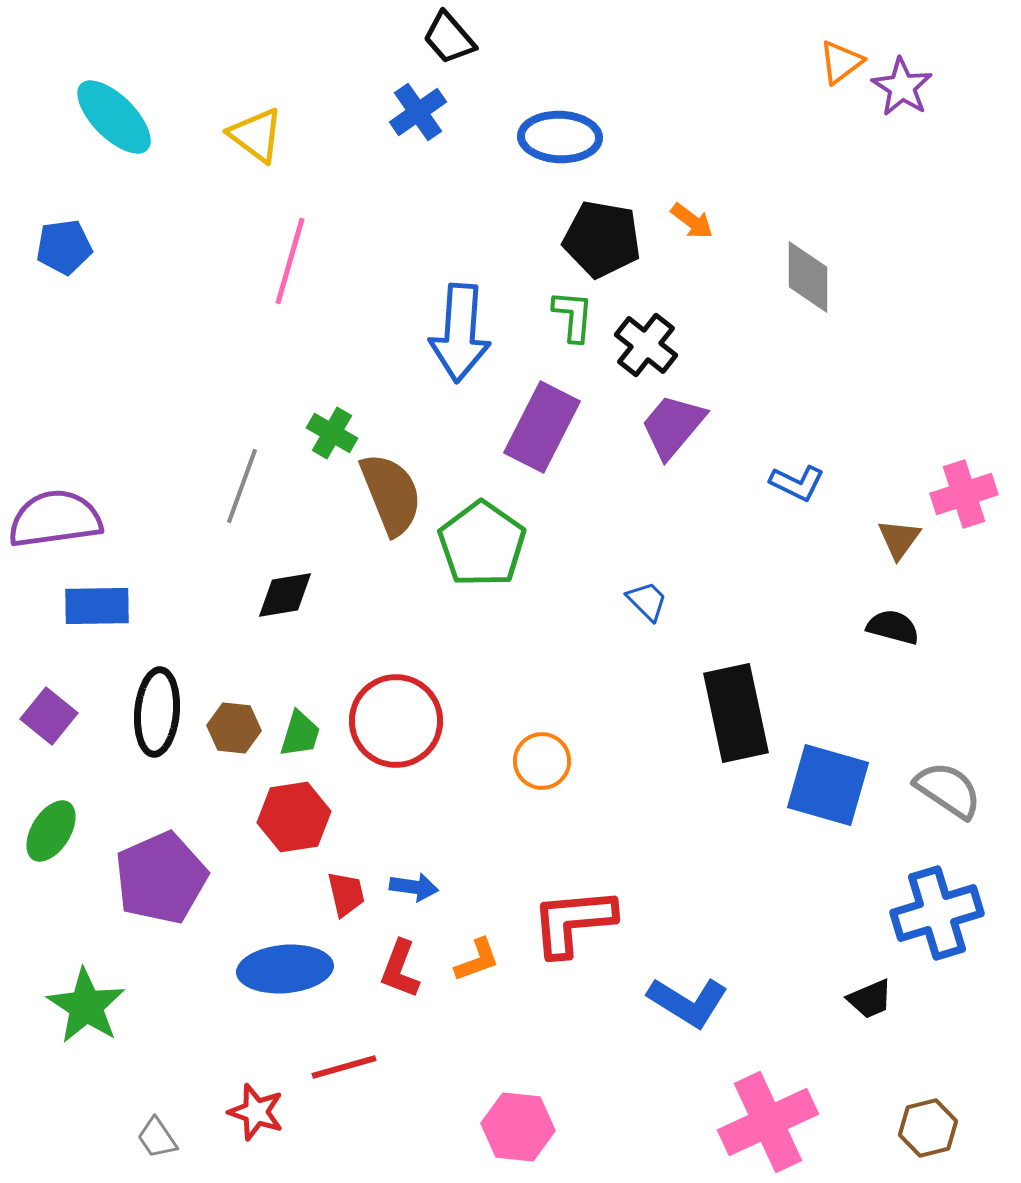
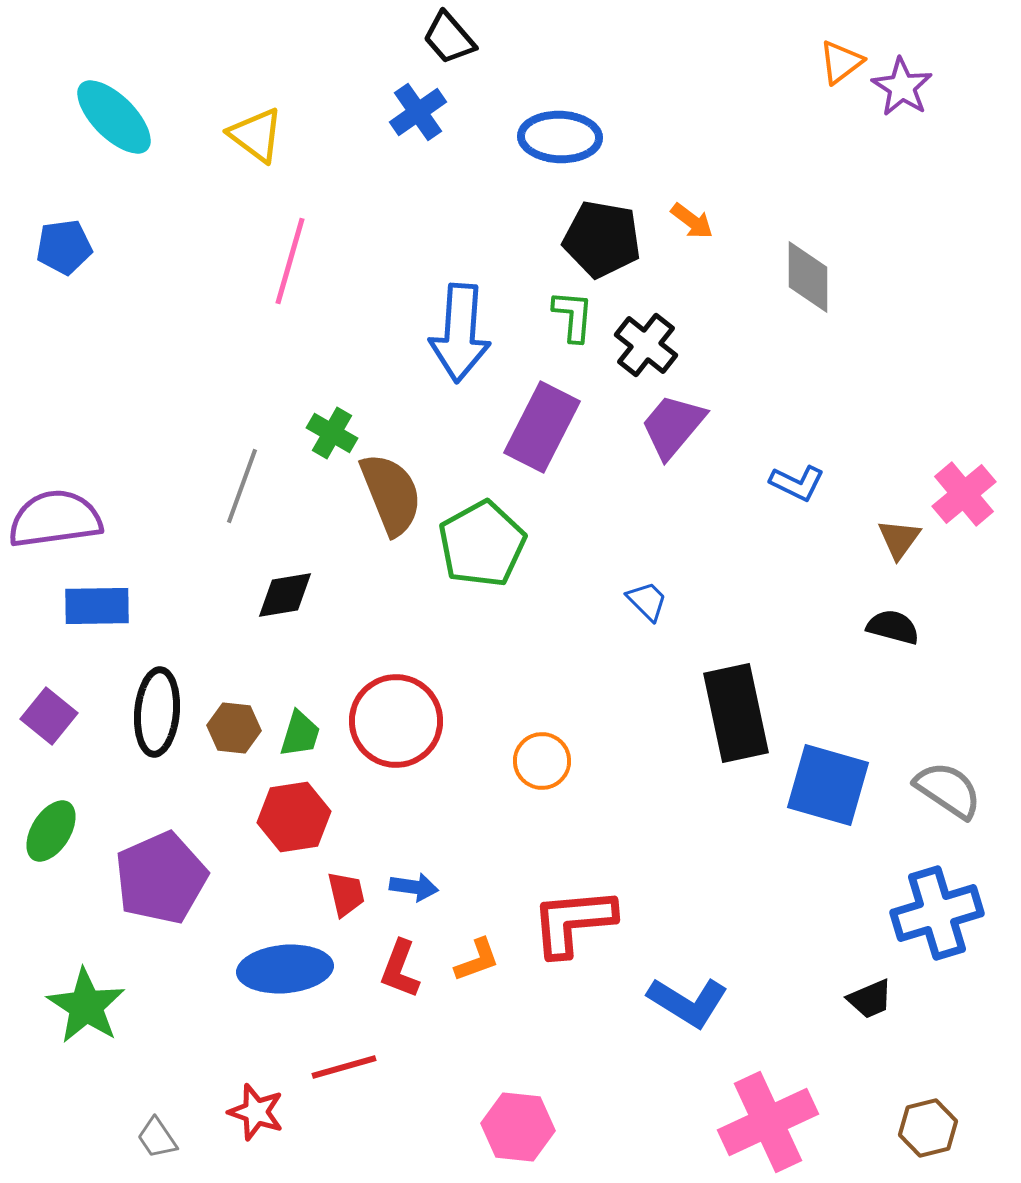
pink cross at (964, 494): rotated 22 degrees counterclockwise
green pentagon at (482, 544): rotated 8 degrees clockwise
